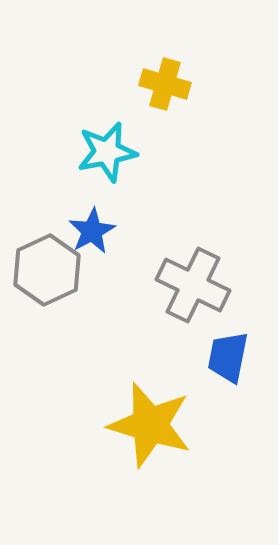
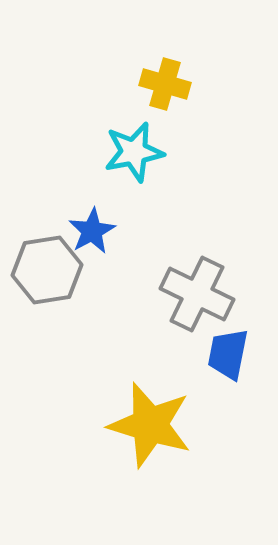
cyan star: moved 27 px right
gray hexagon: rotated 16 degrees clockwise
gray cross: moved 4 px right, 9 px down
blue trapezoid: moved 3 px up
